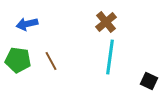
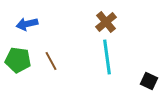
cyan line: moved 3 px left; rotated 16 degrees counterclockwise
